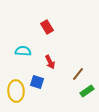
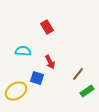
blue square: moved 4 px up
yellow ellipse: rotated 60 degrees clockwise
